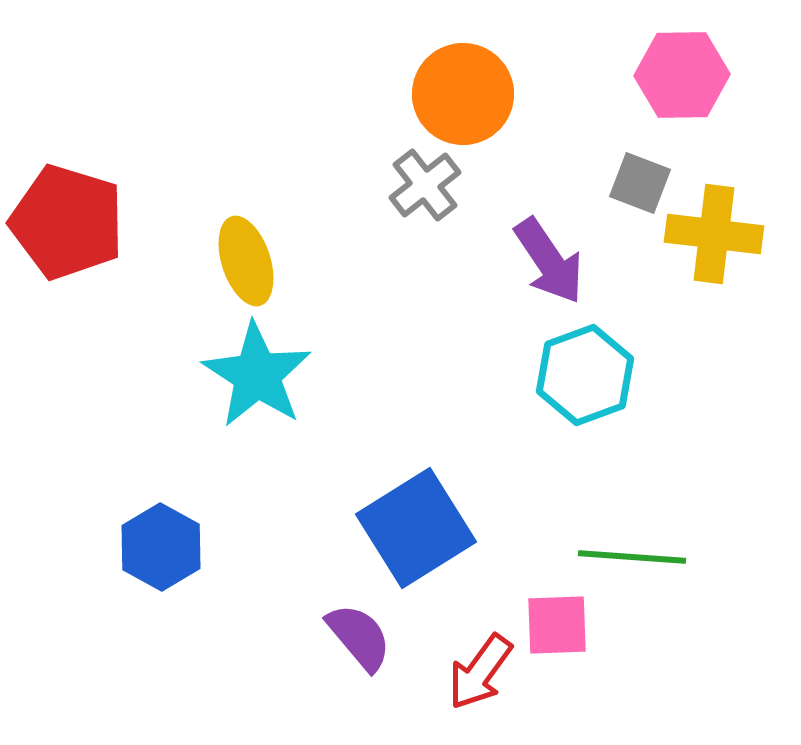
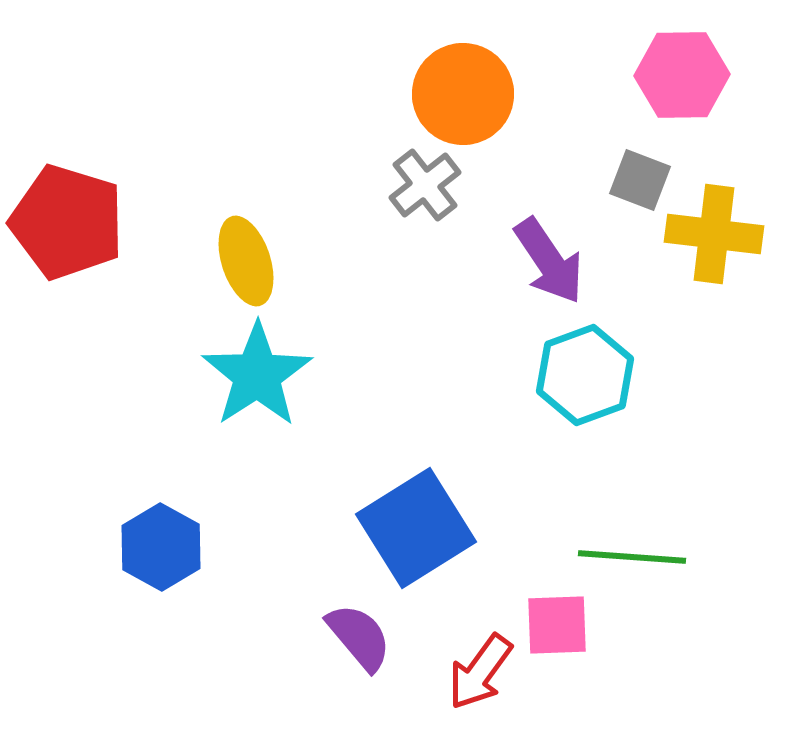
gray square: moved 3 px up
cyan star: rotated 6 degrees clockwise
